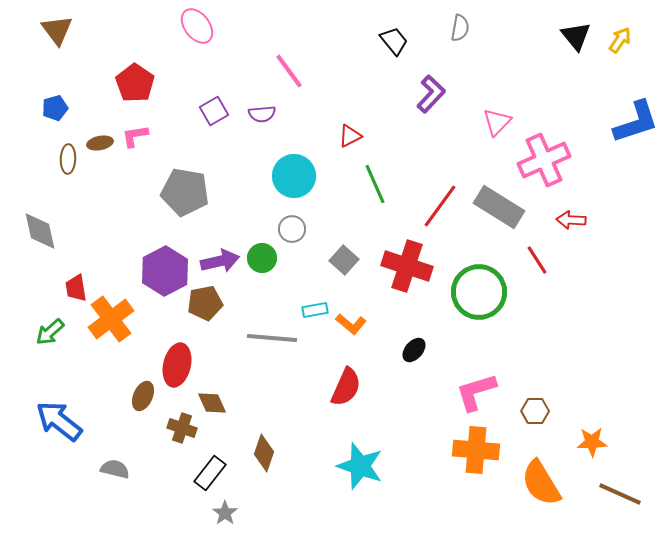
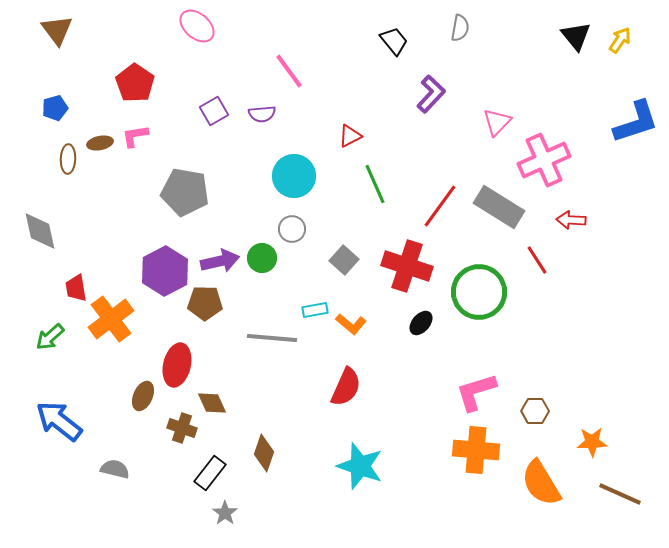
pink ellipse at (197, 26): rotated 12 degrees counterclockwise
brown pentagon at (205, 303): rotated 12 degrees clockwise
green arrow at (50, 332): moved 5 px down
black ellipse at (414, 350): moved 7 px right, 27 px up
